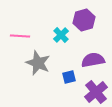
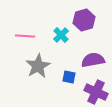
pink line: moved 5 px right
gray star: moved 3 px down; rotated 20 degrees clockwise
blue square: rotated 24 degrees clockwise
purple cross: rotated 25 degrees counterclockwise
